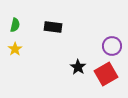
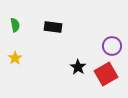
green semicircle: rotated 24 degrees counterclockwise
yellow star: moved 9 px down
